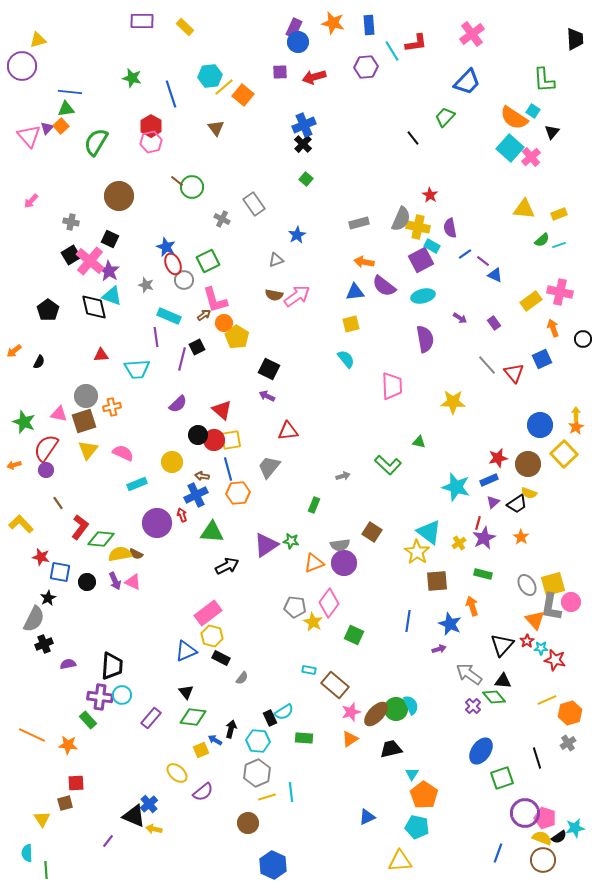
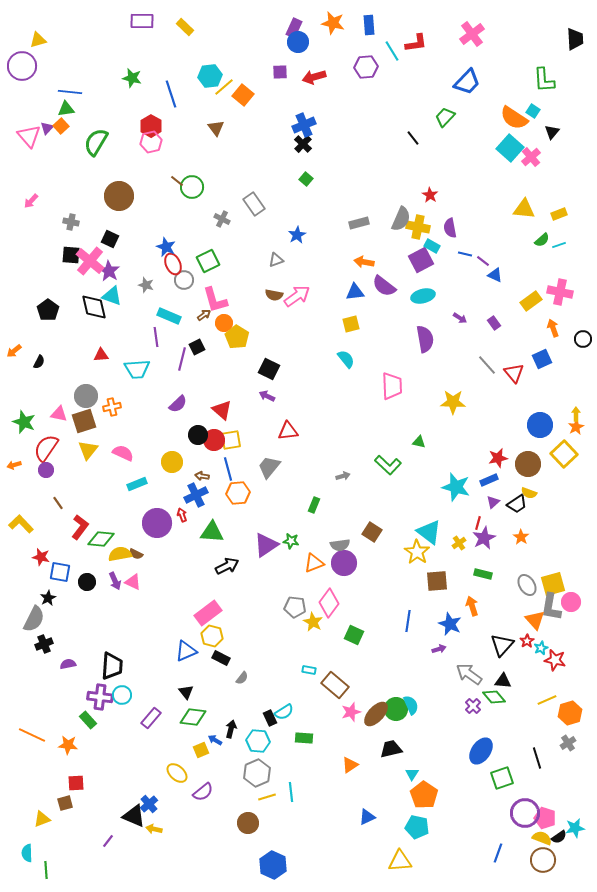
blue line at (465, 254): rotated 48 degrees clockwise
black square at (71, 255): rotated 36 degrees clockwise
cyan star at (541, 648): rotated 24 degrees counterclockwise
orange triangle at (350, 739): moved 26 px down
yellow triangle at (42, 819): rotated 42 degrees clockwise
